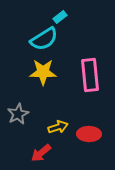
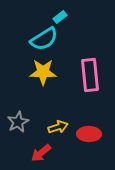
gray star: moved 8 px down
